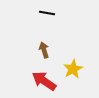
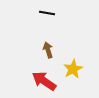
brown arrow: moved 4 px right
